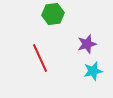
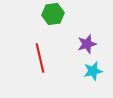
red line: rotated 12 degrees clockwise
